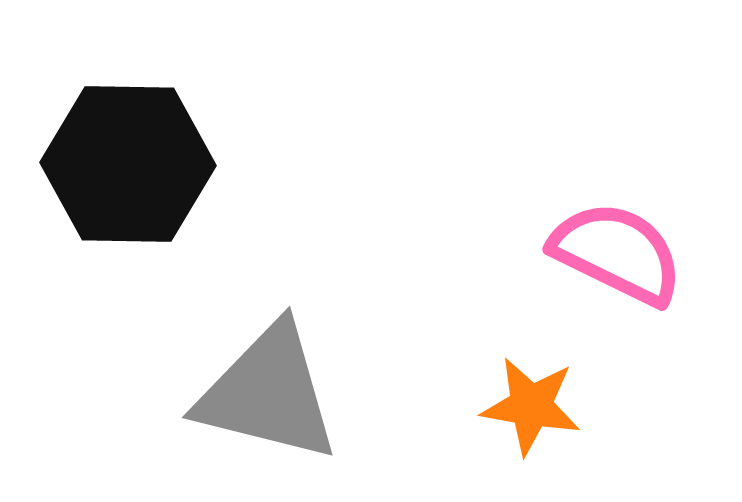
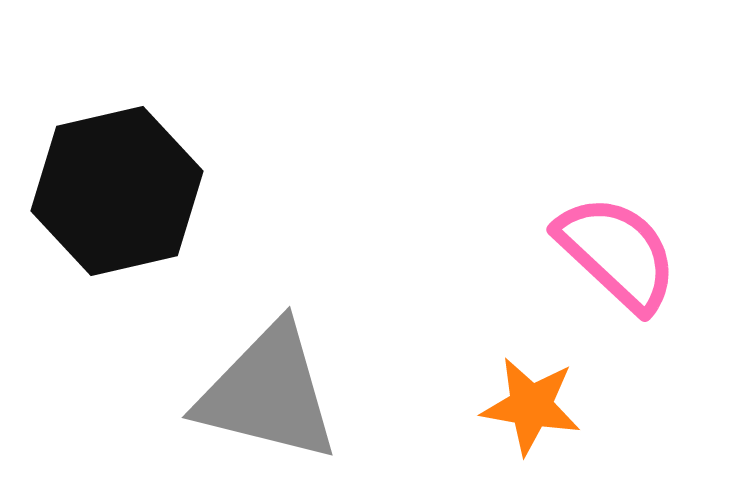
black hexagon: moved 11 px left, 27 px down; rotated 14 degrees counterclockwise
pink semicircle: rotated 17 degrees clockwise
